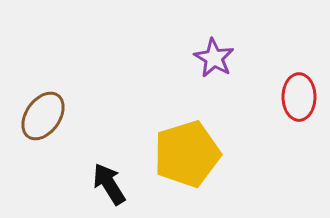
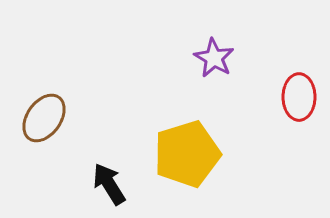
brown ellipse: moved 1 px right, 2 px down
